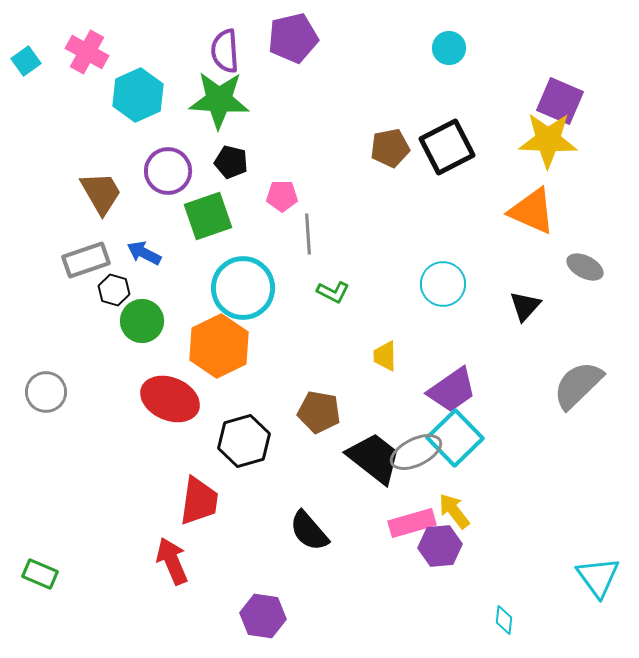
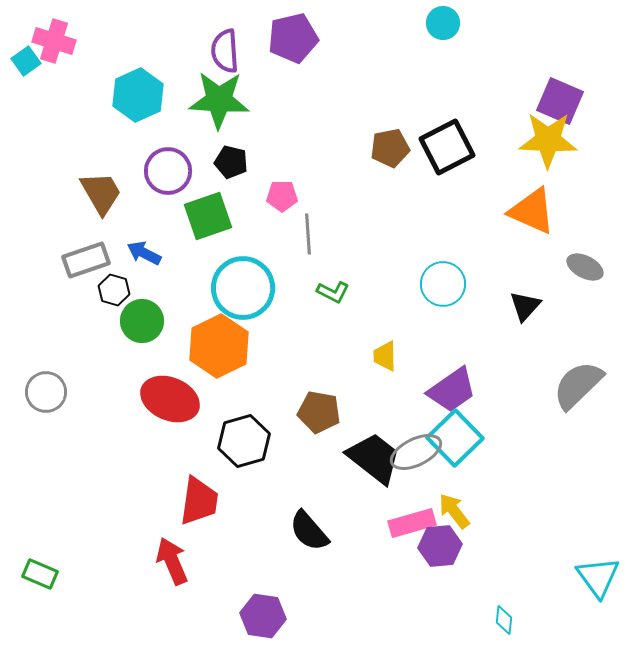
cyan circle at (449, 48): moved 6 px left, 25 px up
pink cross at (87, 52): moved 33 px left, 11 px up; rotated 12 degrees counterclockwise
